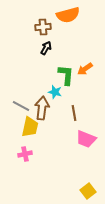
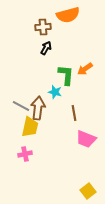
brown arrow: moved 4 px left
